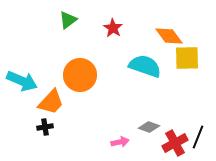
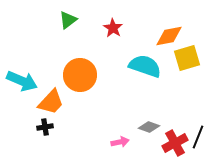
orange diamond: rotated 64 degrees counterclockwise
yellow square: rotated 16 degrees counterclockwise
